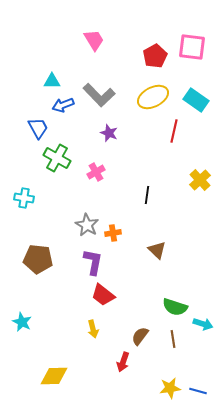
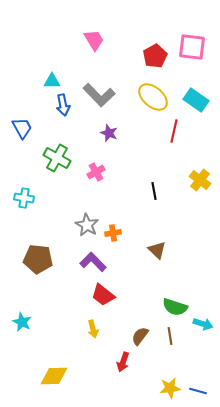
yellow ellipse: rotated 68 degrees clockwise
blue arrow: rotated 80 degrees counterclockwise
blue trapezoid: moved 16 px left
yellow cross: rotated 10 degrees counterclockwise
black line: moved 7 px right, 4 px up; rotated 18 degrees counterclockwise
purple L-shape: rotated 56 degrees counterclockwise
brown line: moved 3 px left, 3 px up
